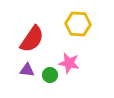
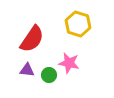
yellow hexagon: rotated 15 degrees clockwise
green circle: moved 1 px left
